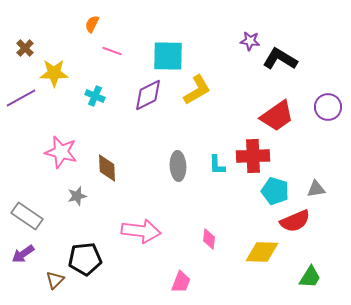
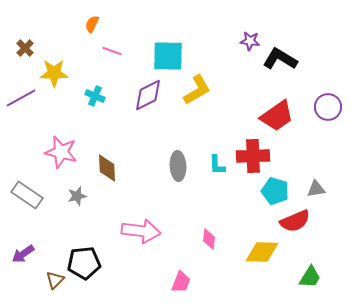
gray rectangle: moved 21 px up
black pentagon: moved 1 px left, 4 px down
